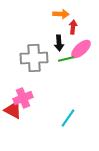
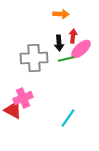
red arrow: moved 9 px down
